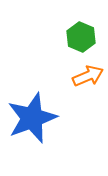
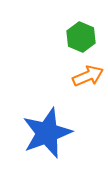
blue star: moved 15 px right, 15 px down
